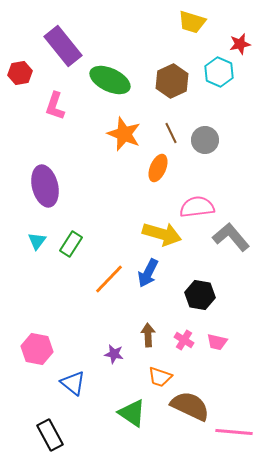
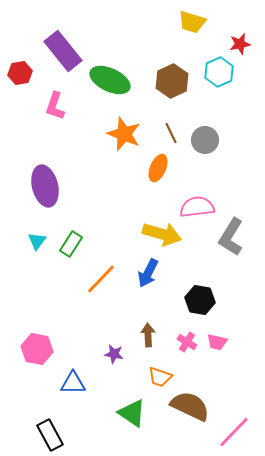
purple rectangle: moved 5 px down
cyan hexagon: rotated 12 degrees clockwise
gray L-shape: rotated 108 degrees counterclockwise
orange line: moved 8 px left
black hexagon: moved 5 px down
pink cross: moved 3 px right, 2 px down
blue triangle: rotated 40 degrees counterclockwise
pink line: rotated 51 degrees counterclockwise
